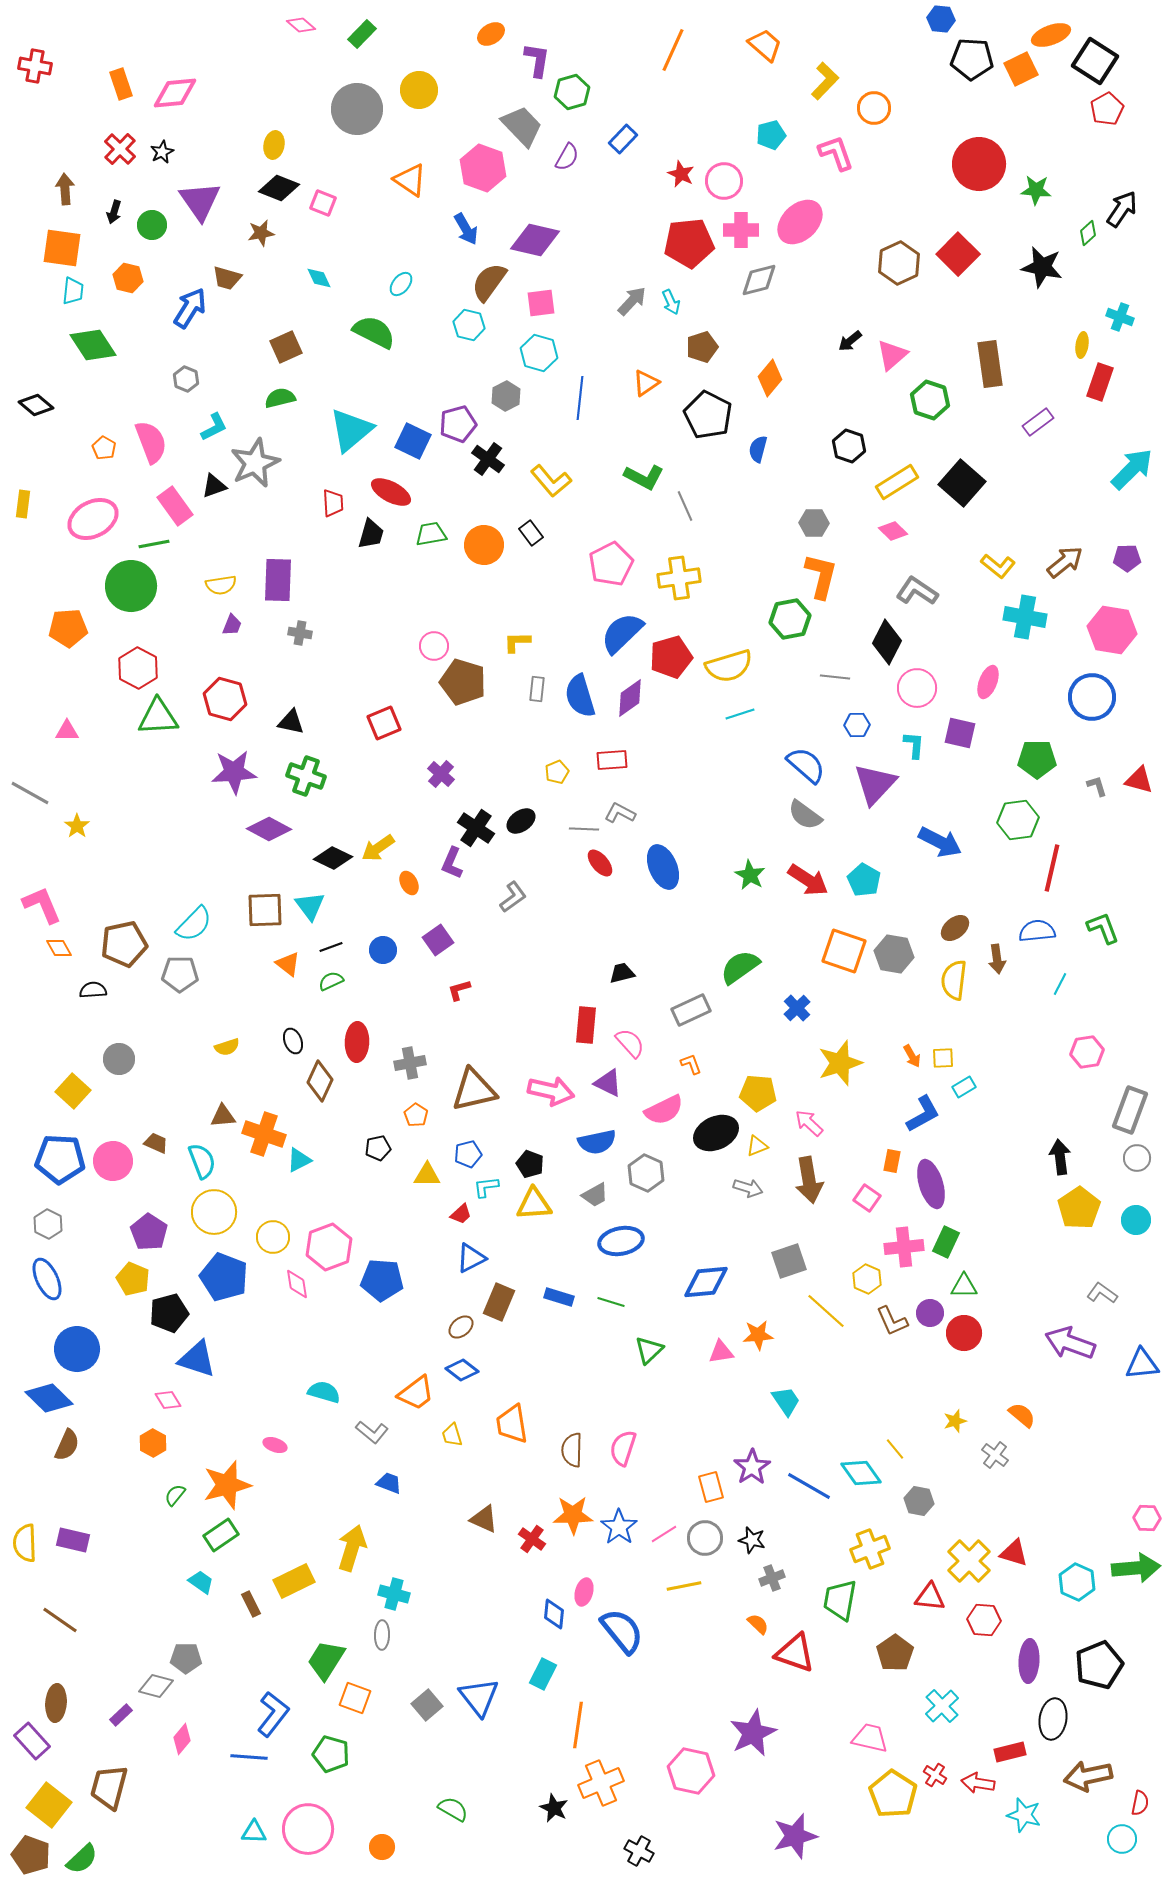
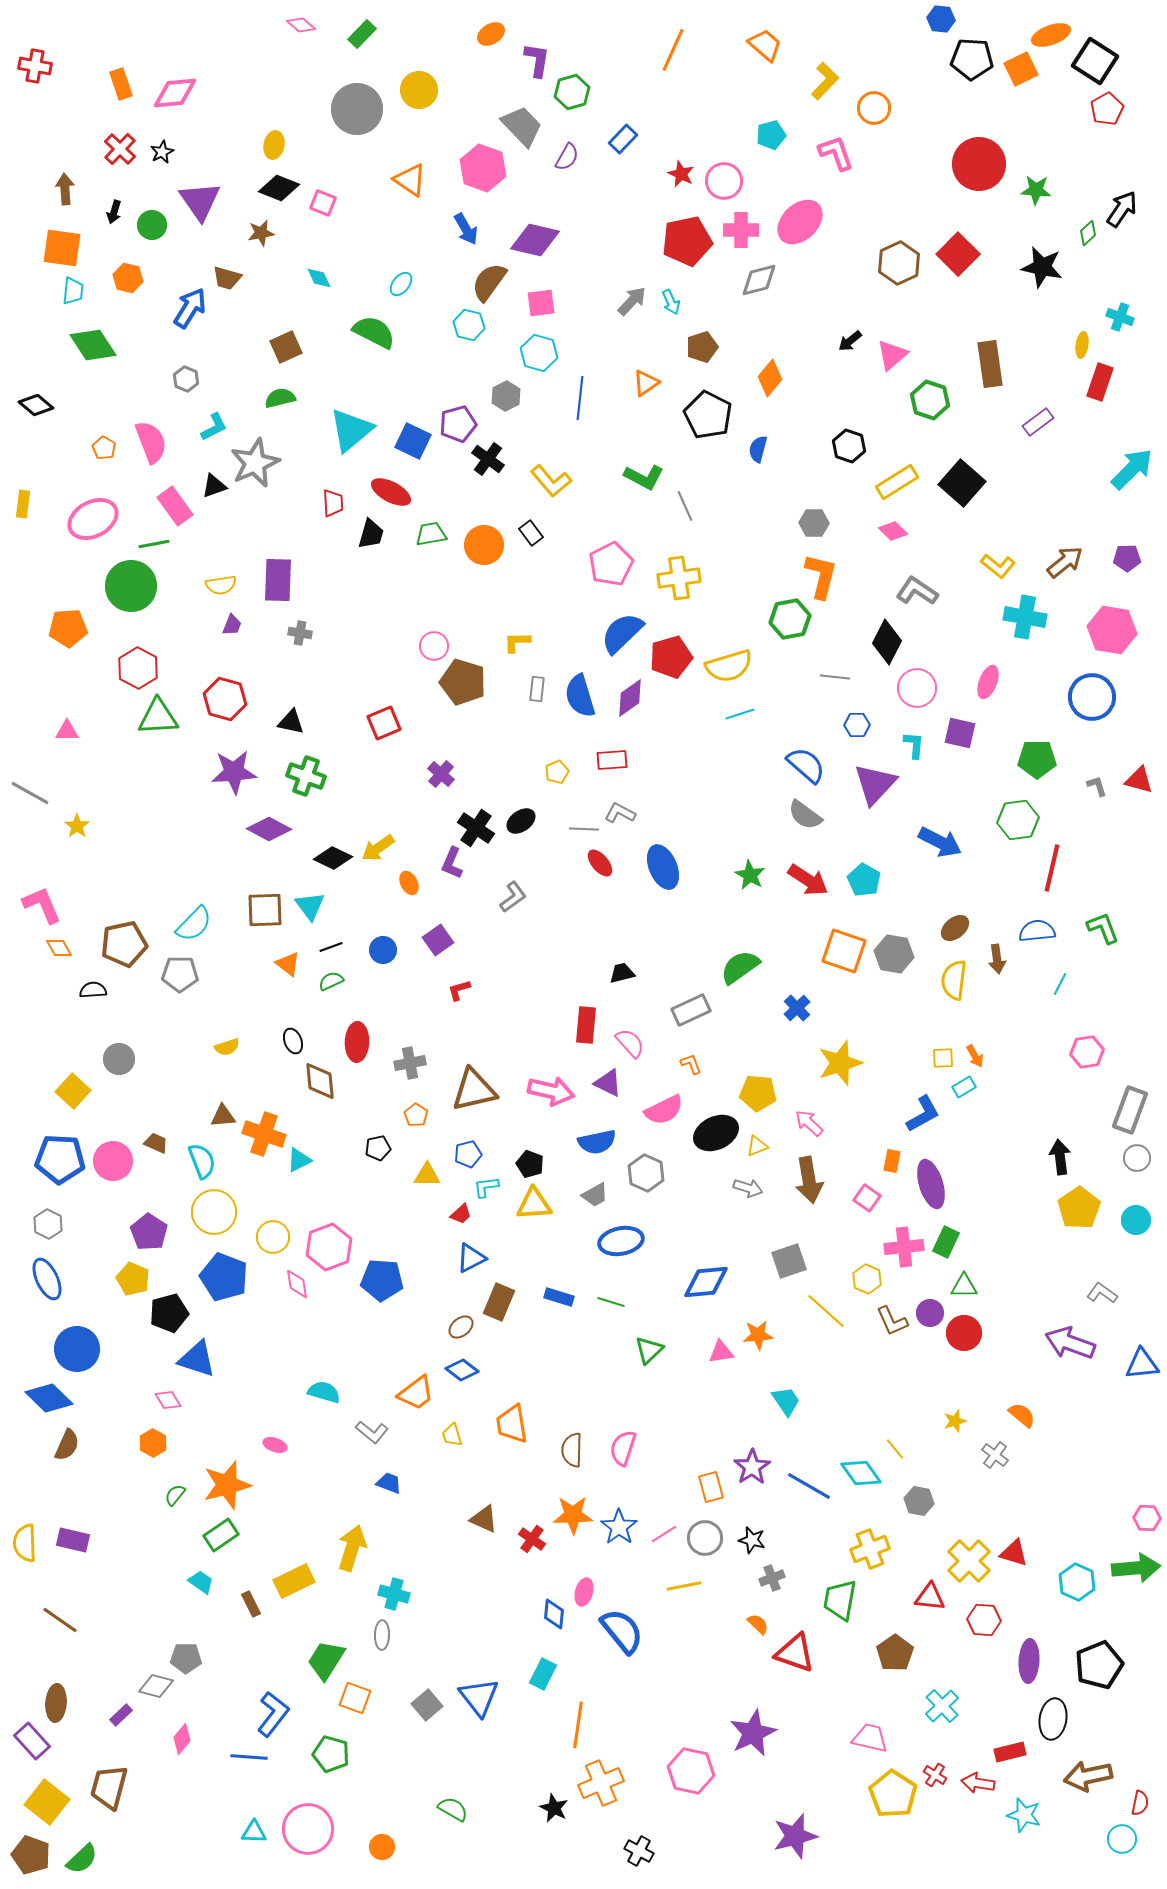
red pentagon at (689, 243): moved 2 px left, 2 px up; rotated 6 degrees counterclockwise
orange arrow at (912, 1056): moved 63 px right
brown diamond at (320, 1081): rotated 30 degrees counterclockwise
yellow square at (49, 1805): moved 2 px left, 3 px up
